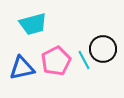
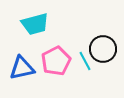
cyan trapezoid: moved 2 px right
cyan line: moved 1 px right, 1 px down
